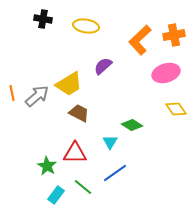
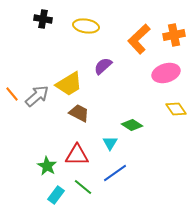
orange L-shape: moved 1 px left, 1 px up
orange line: moved 1 px down; rotated 28 degrees counterclockwise
cyan triangle: moved 1 px down
red triangle: moved 2 px right, 2 px down
